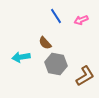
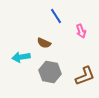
pink arrow: moved 11 px down; rotated 88 degrees counterclockwise
brown semicircle: moved 1 px left; rotated 24 degrees counterclockwise
gray hexagon: moved 6 px left, 8 px down
brown L-shape: rotated 10 degrees clockwise
